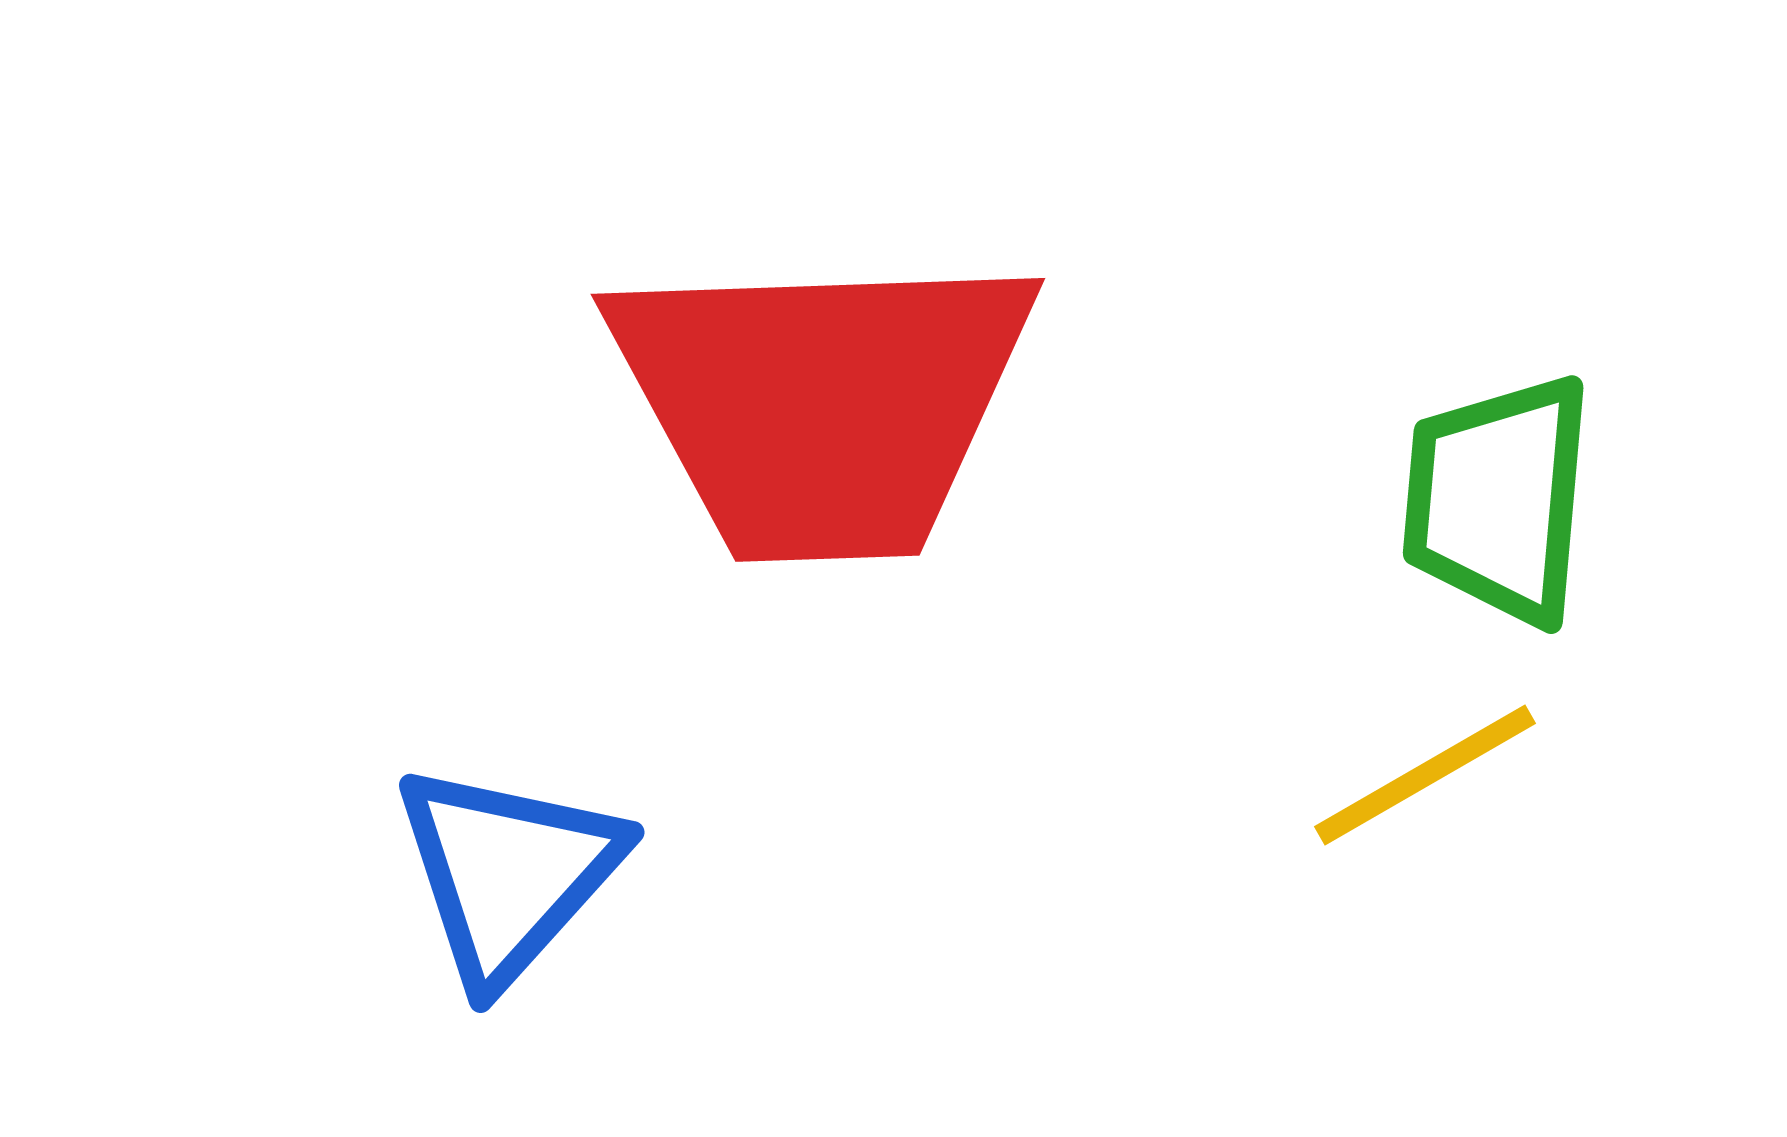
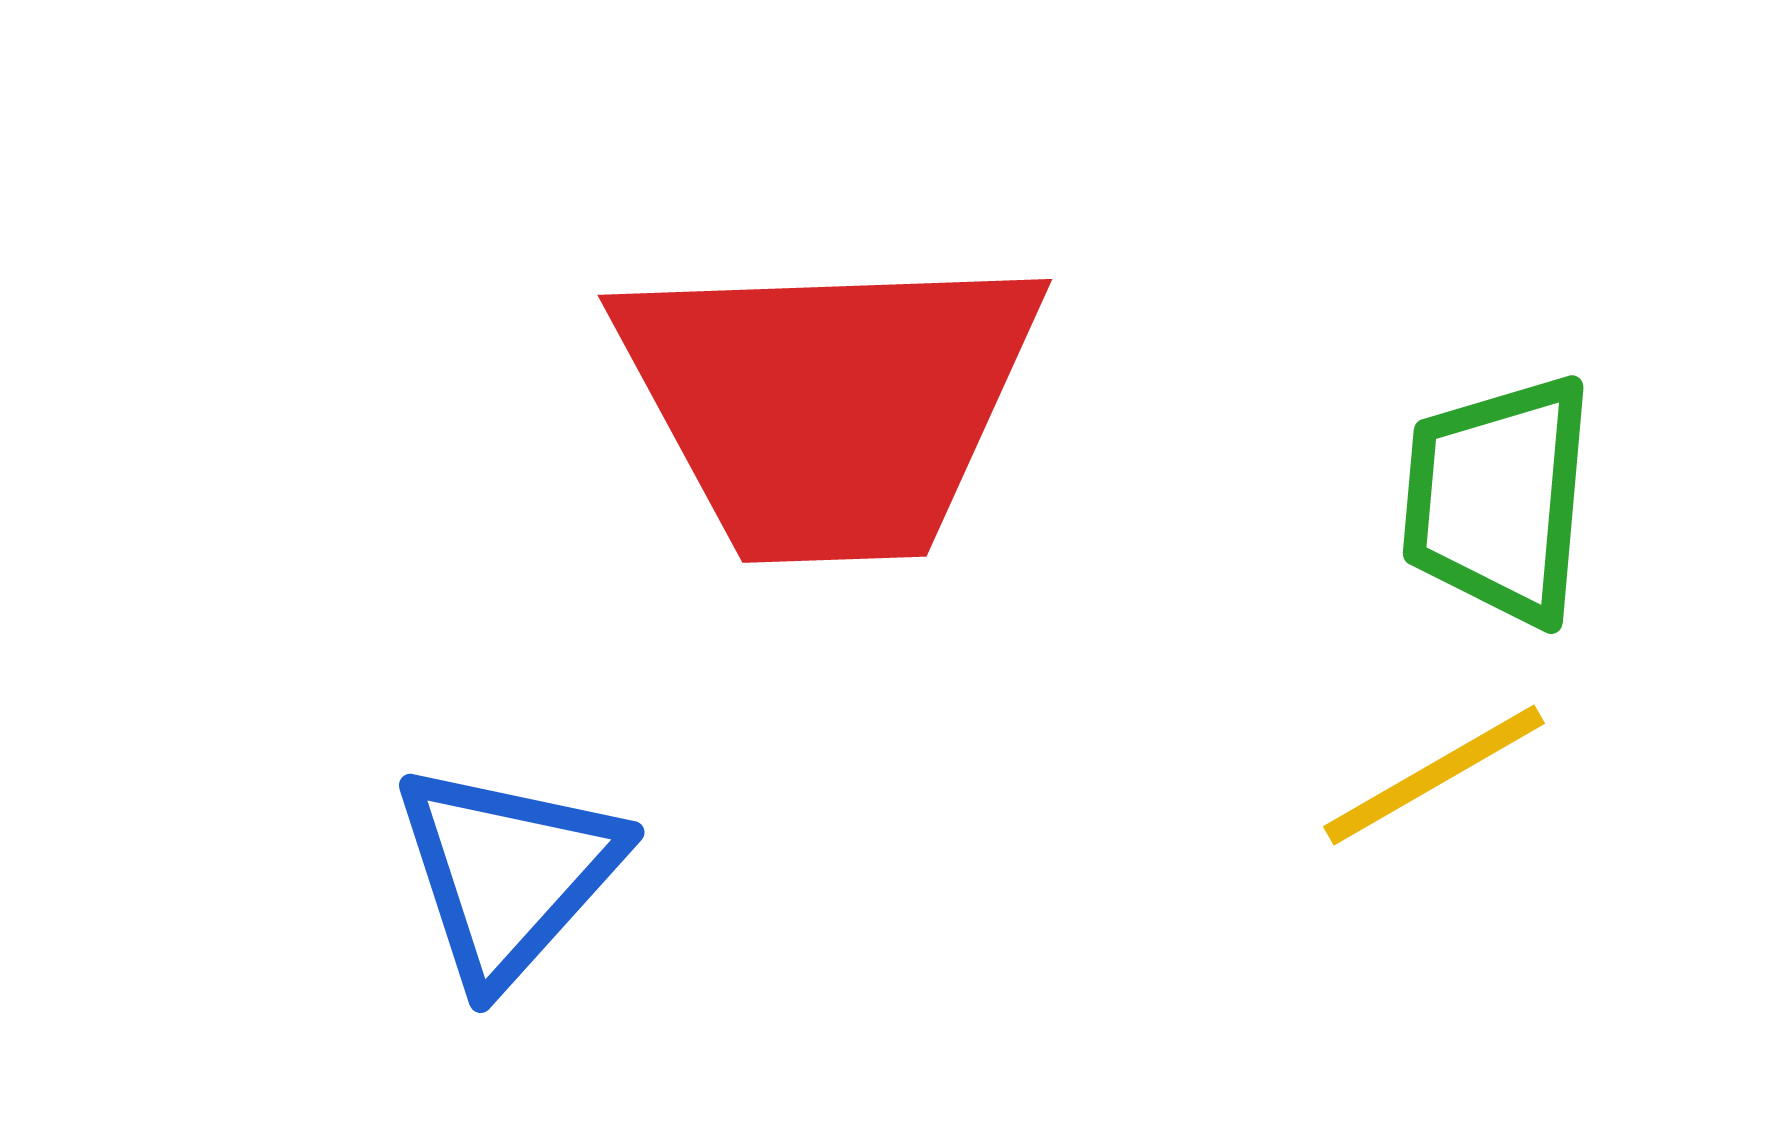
red trapezoid: moved 7 px right, 1 px down
yellow line: moved 9 px right
